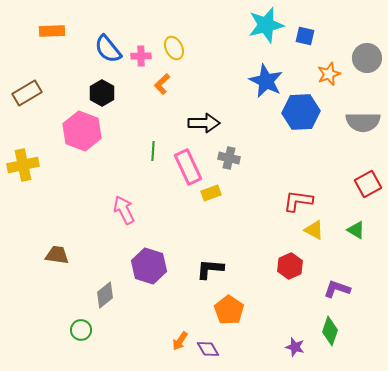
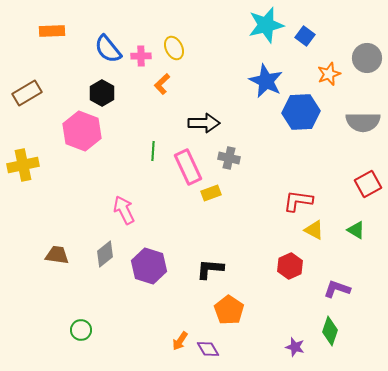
blue square: rotated 24 degrees clockwise
gray diamond: moved 41 px up
